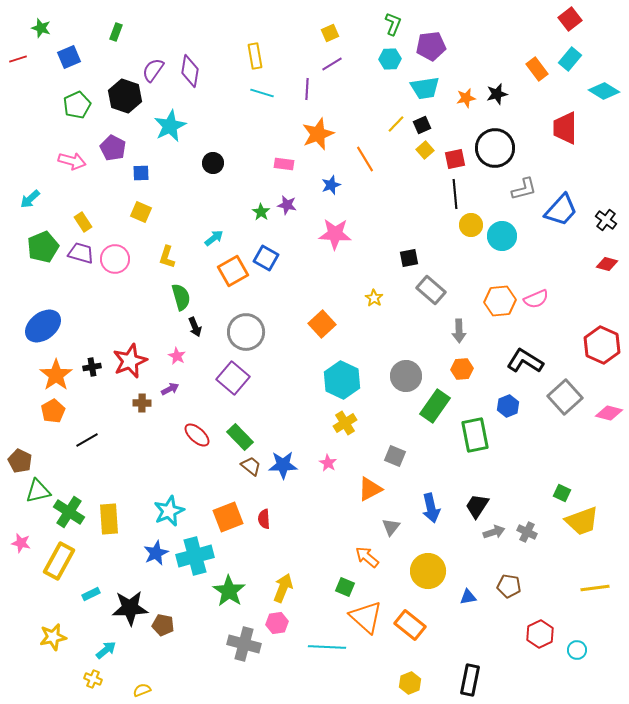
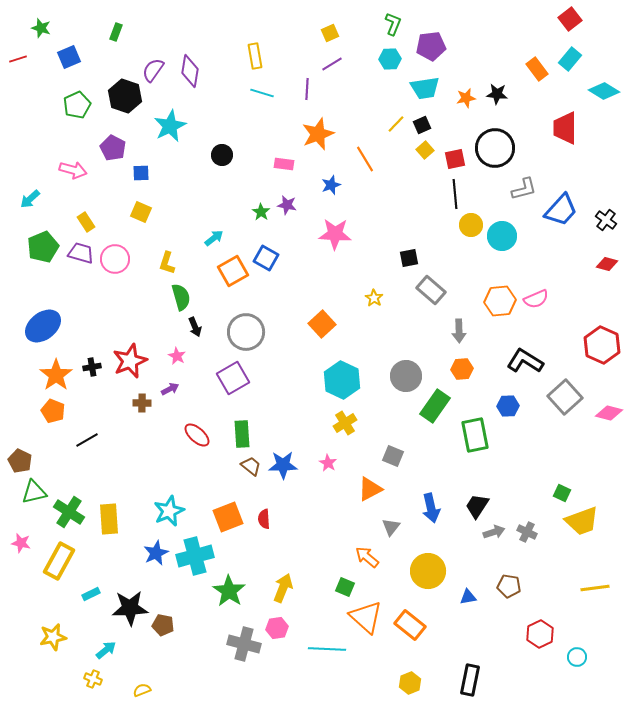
black star at (497, 94): rotated 20 degrees clockwise
pink arrow at (72, 161): moved 1 px right, 9 px down
black circle at (213, 163): moved 9 px right, 8 px up
yellow rectangle at (83, 222): moved 3 px right
yellow L-shape at (167, 257): moved 6 px down
purple square at (233, 378): rotated 20 degrees clockwise
blue hexagon at (508, 406): rotated 20 degrees clockwise
orange pentagon at (53, 411): rotated 20 degrees counterclockwise
green rectangle at (240, 437): moved 2 px right, 3 px up; rotated 40 degrees clockwise
gray square at (395, 456): moved 2 px left
green triangle at (38, 491): moved 4 px left, 1 px down
pink hexagon at (277, 623): moved 5 px down
cyan line at (327, 647): moved 2 px down
cyan circle at (577, 650): moved 7 px down
